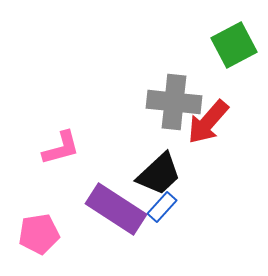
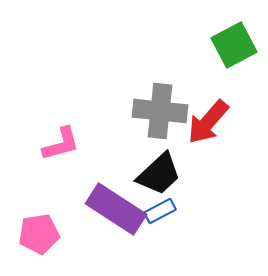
gray cross: moved 14 px left, 9 px down
pink L-shape: moved 4 px up
blue rectangle: moved 2 px left, 4 px down; rotated 20 degrees clockwise
